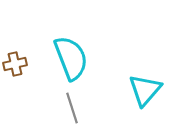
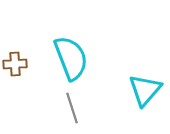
brown cross: rotated 10 degrees clockwise
